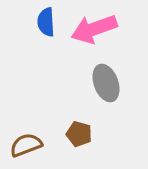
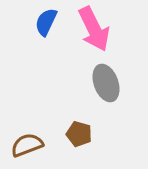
blue semicircle: rotated 28 degrees clockwise
pink arrow: rotated 96 degrees counterclockwise
brown semicircle: moved 1 px right
